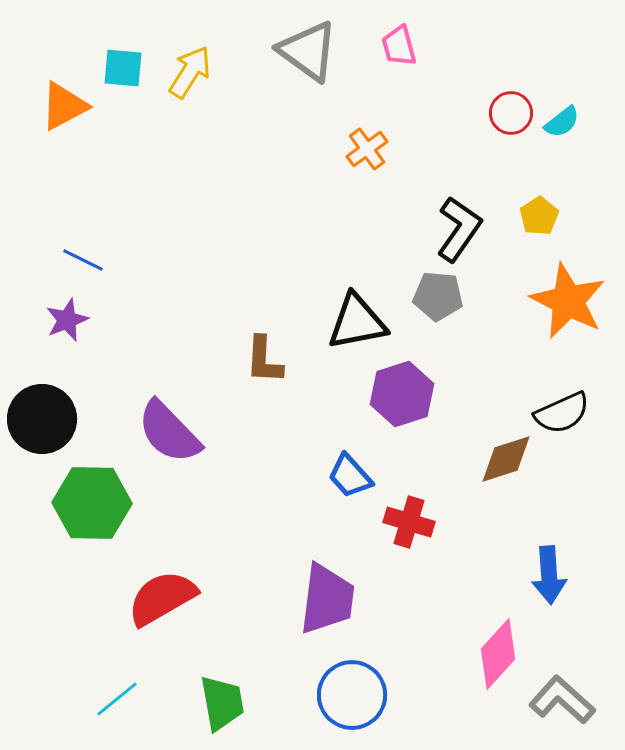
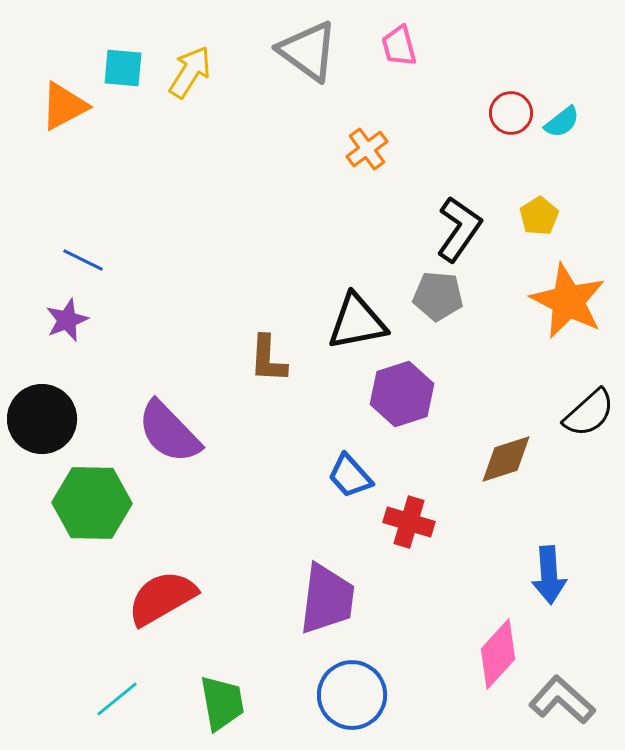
brown L-shape: moved 4 px right, 1 px up
black semicircle: moved 27 px right; rotated 18 degrees counterclockwise
